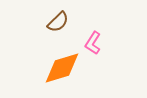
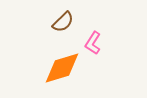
brown semicircle: moved 5 px right
